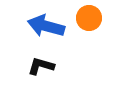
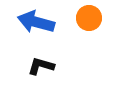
blue arrow: moved 10 px left, 4 px up
